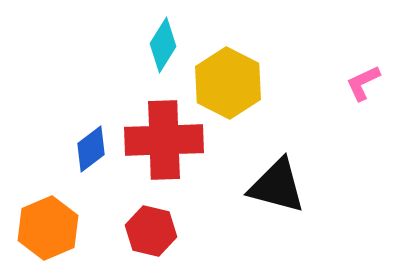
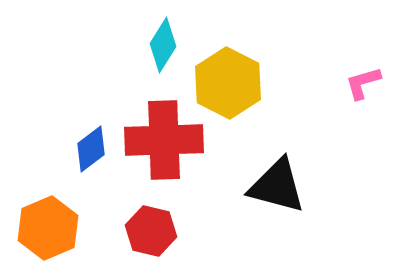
pink L-shape: rotated 9 degrees clockwise
